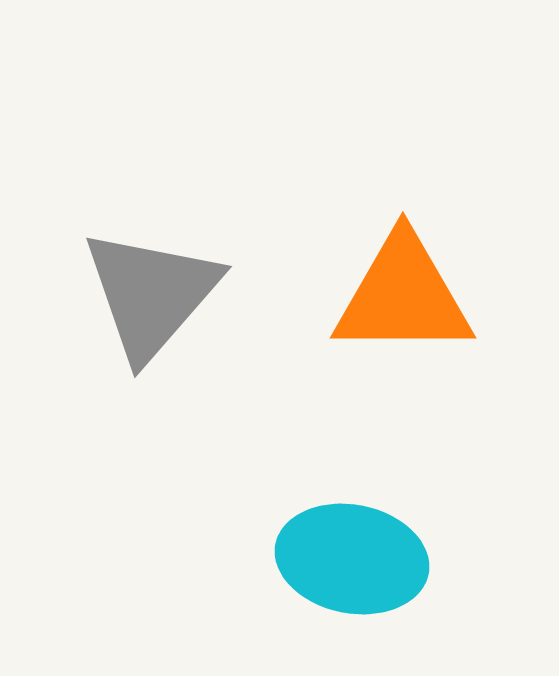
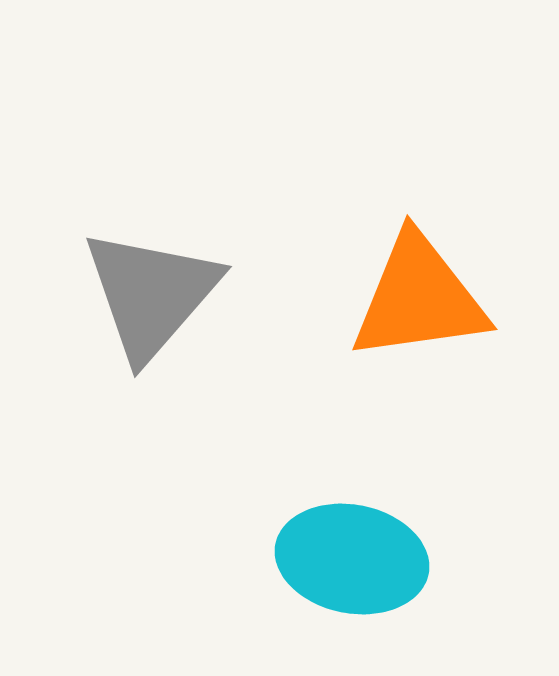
orange triangle: moved 16 px right, 2 px down; rotated 8 degrees counterclockwise
